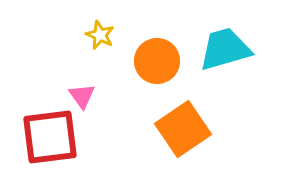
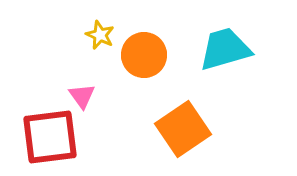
orange circle: moved 13 px left, 6 px up
